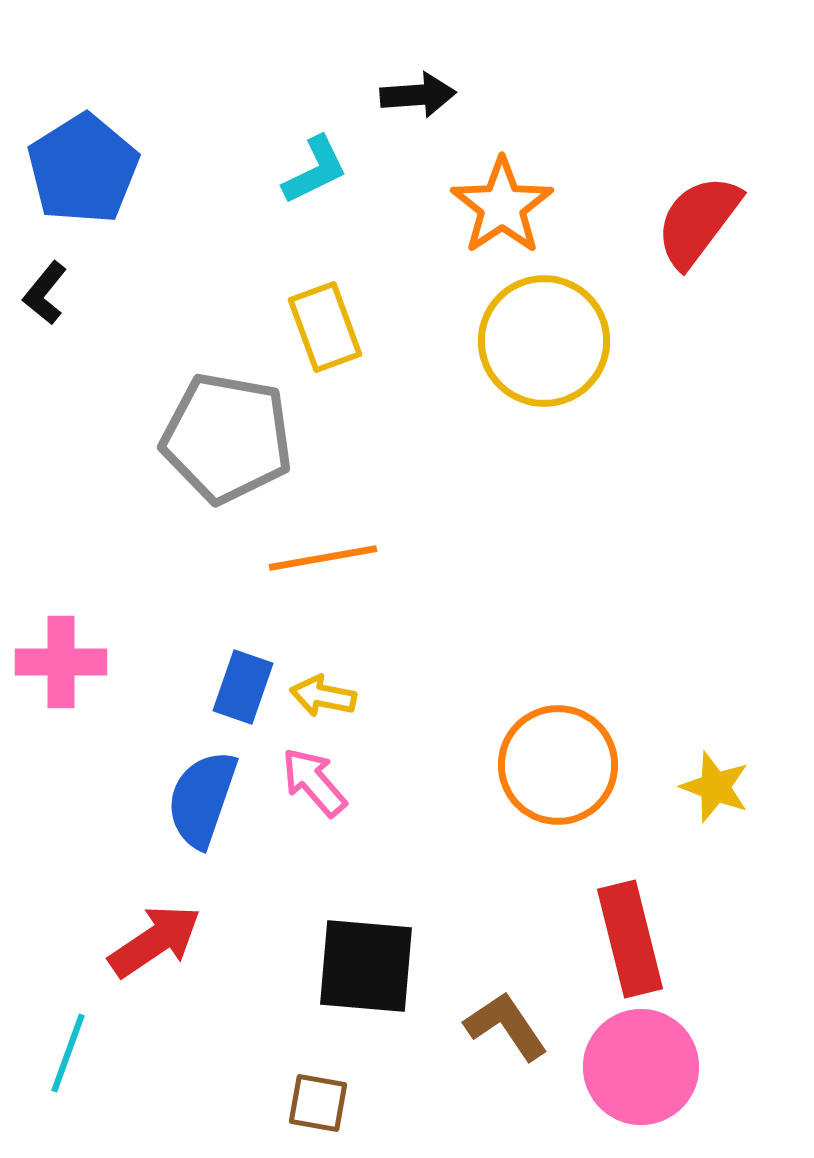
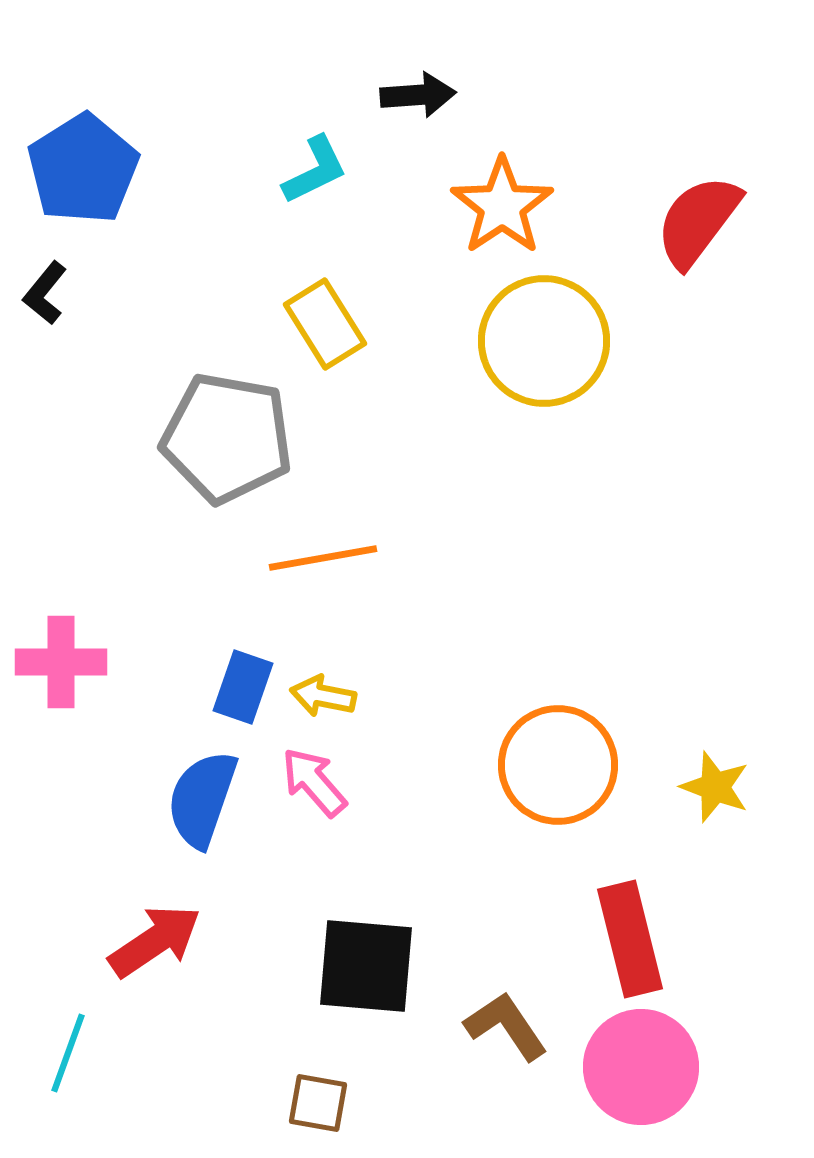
yellow rectangle: moved 3 px up; rotated 12 degrees counterclockwise
